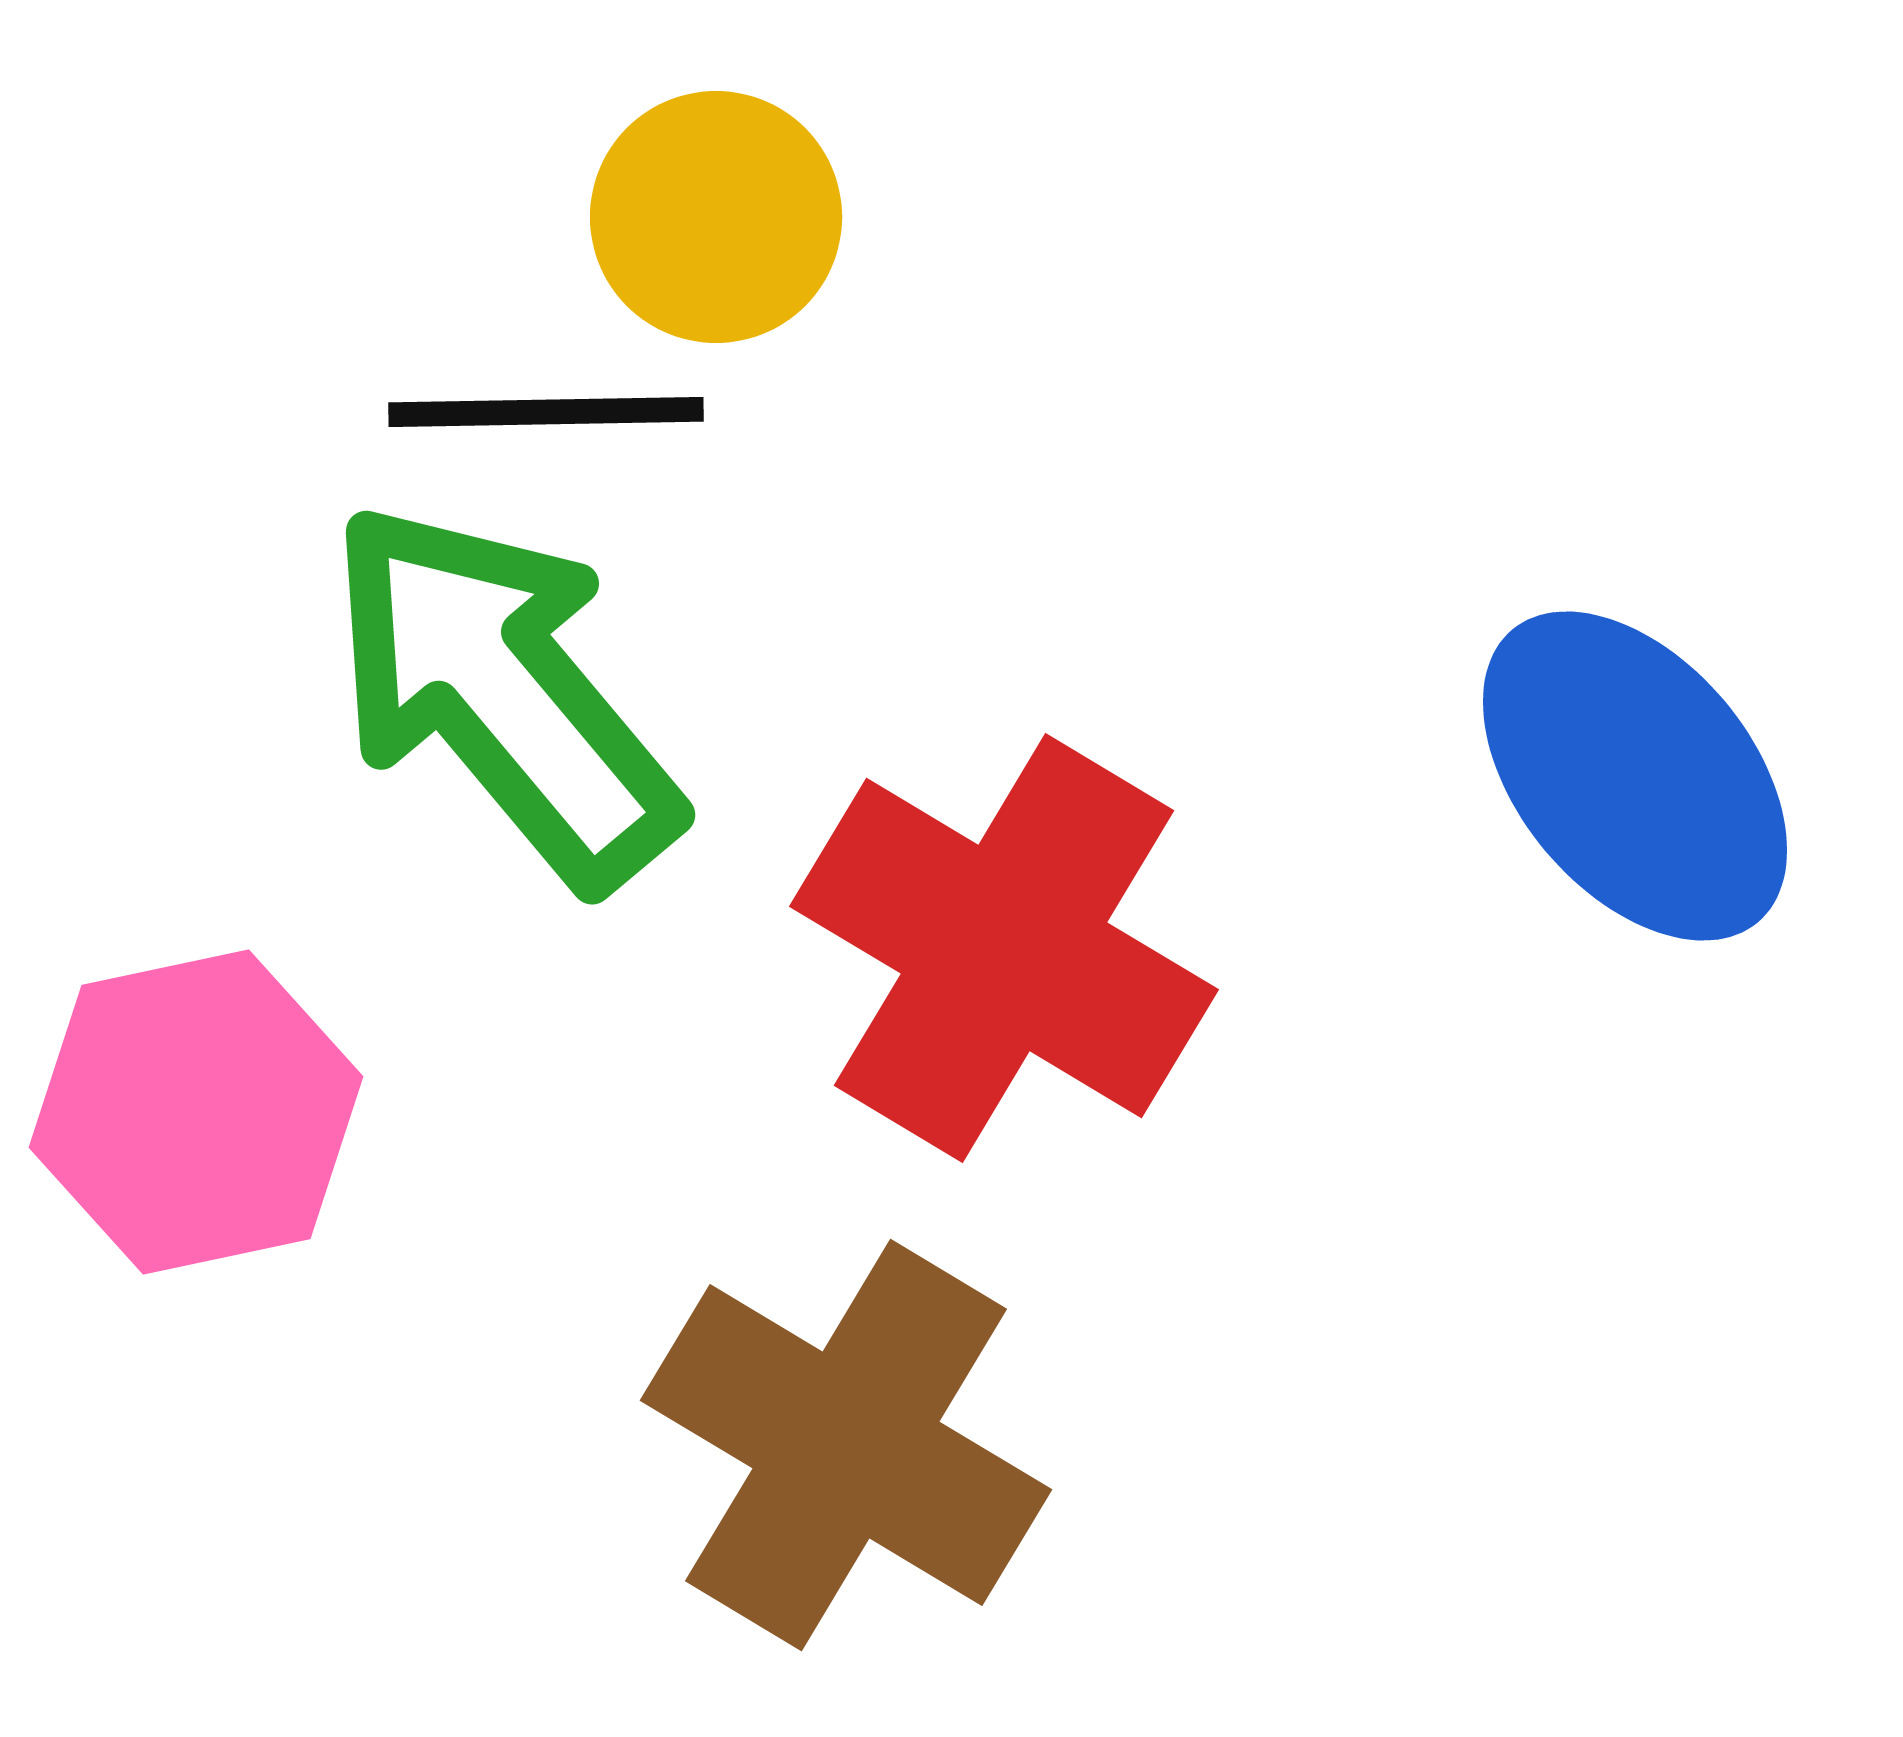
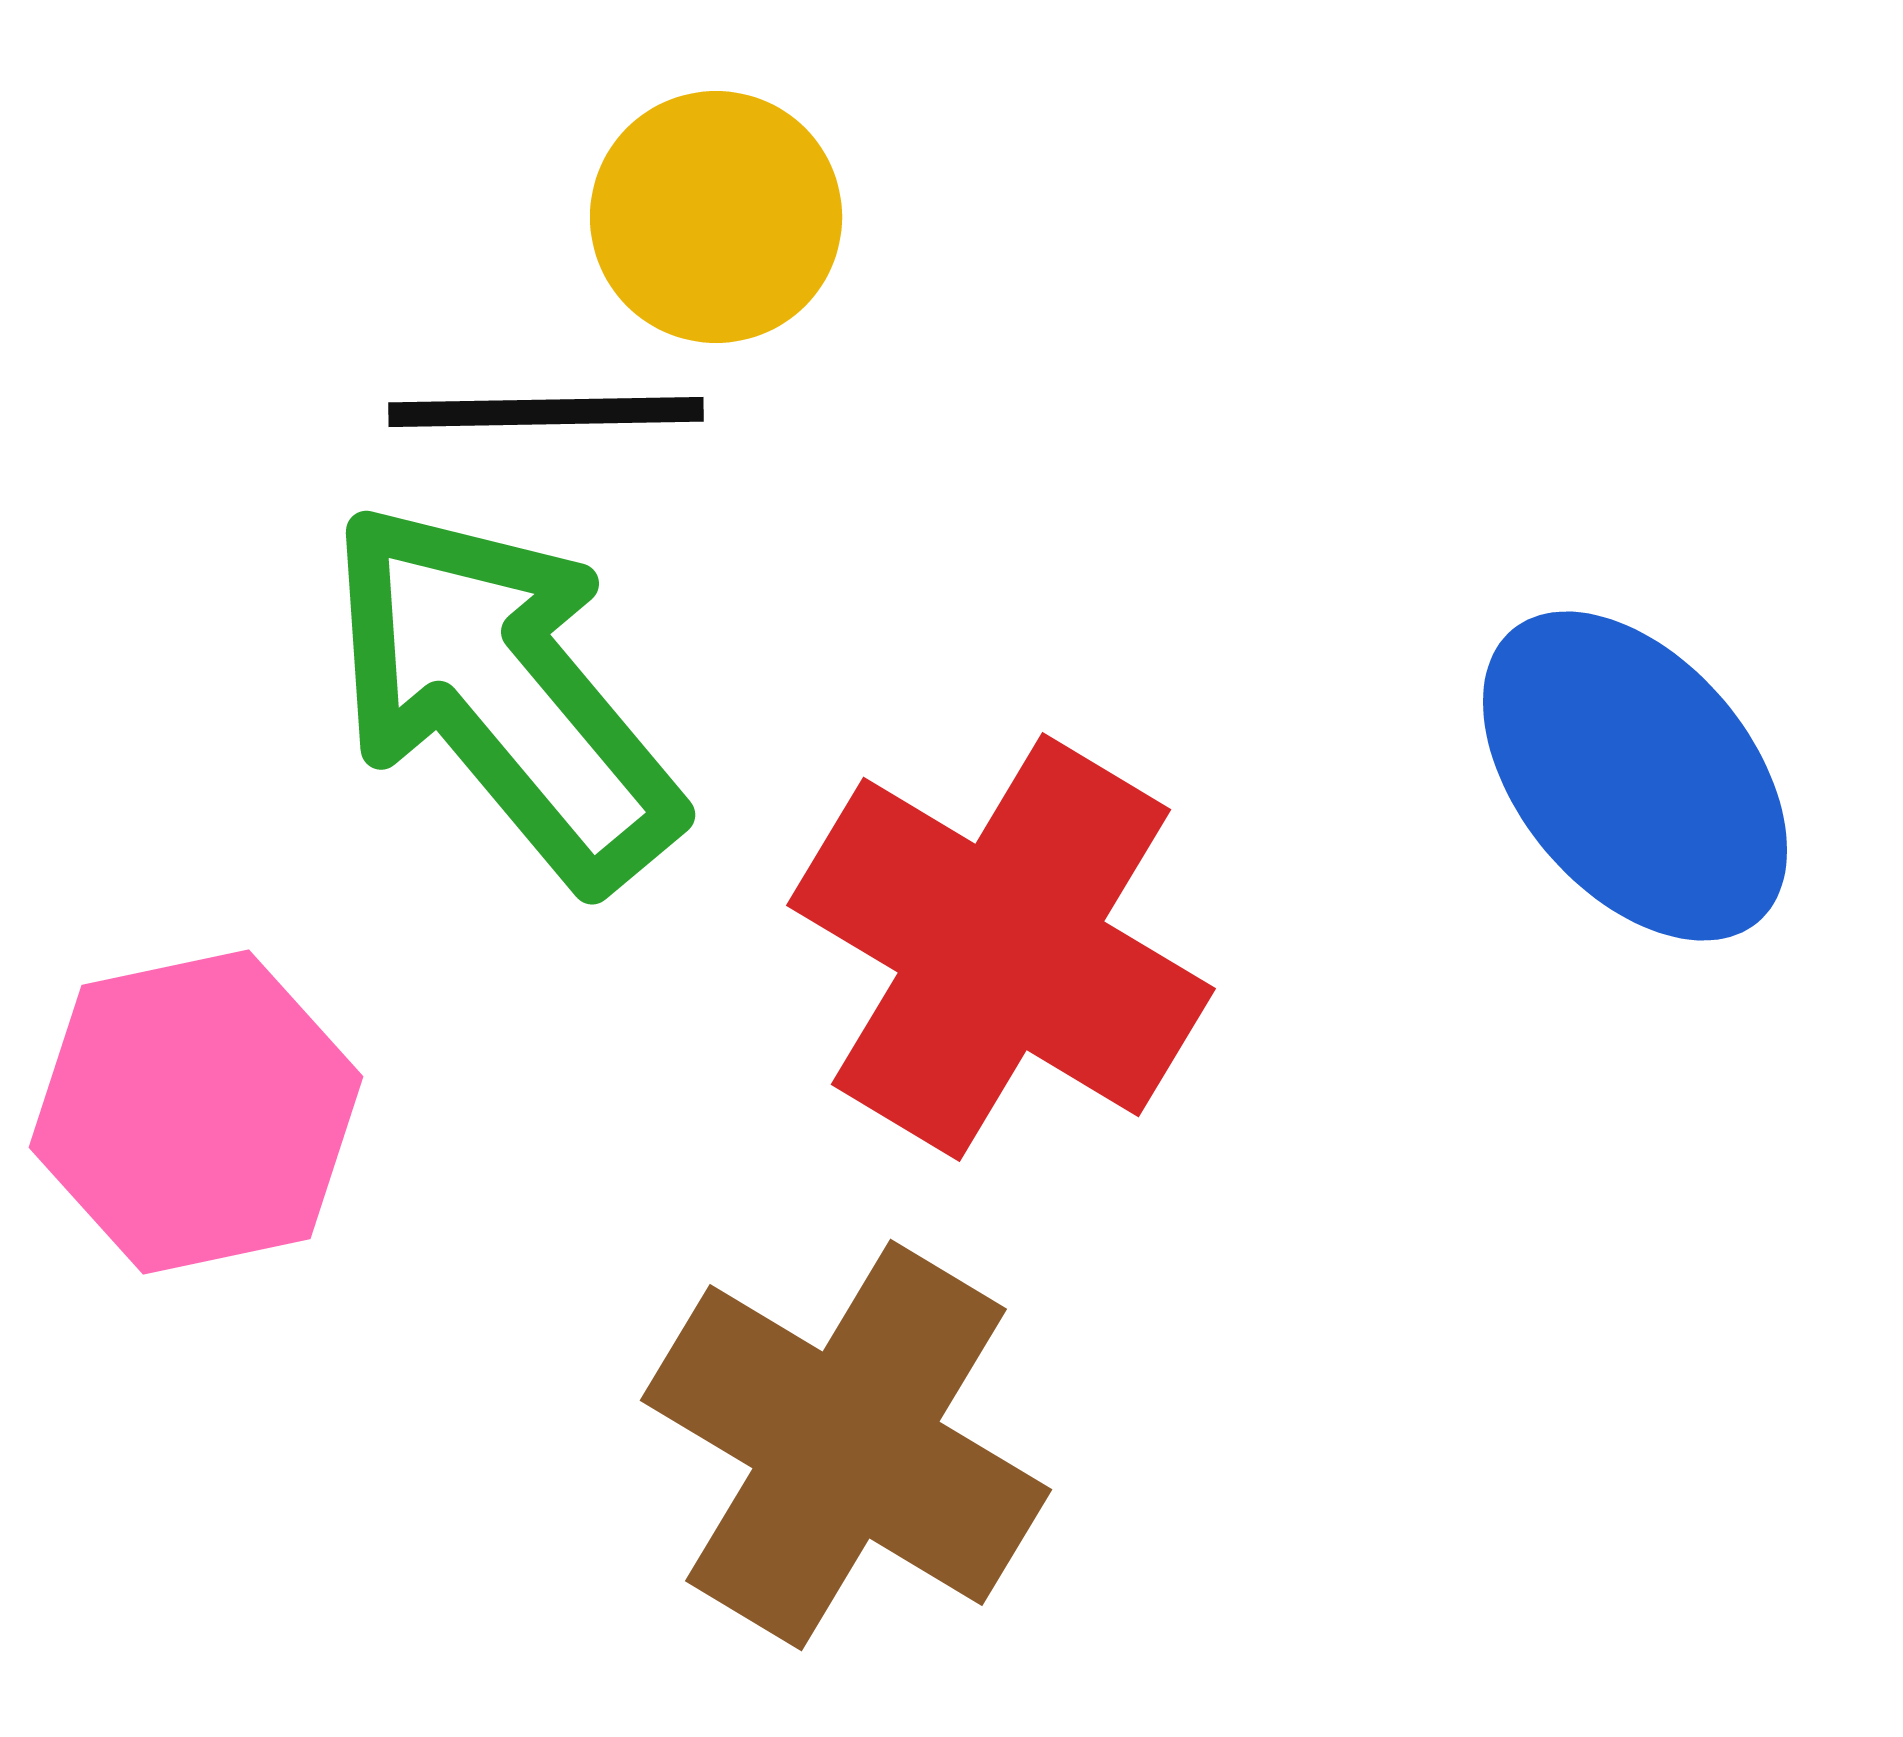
red cross: moved 3 px left, 1 px up
